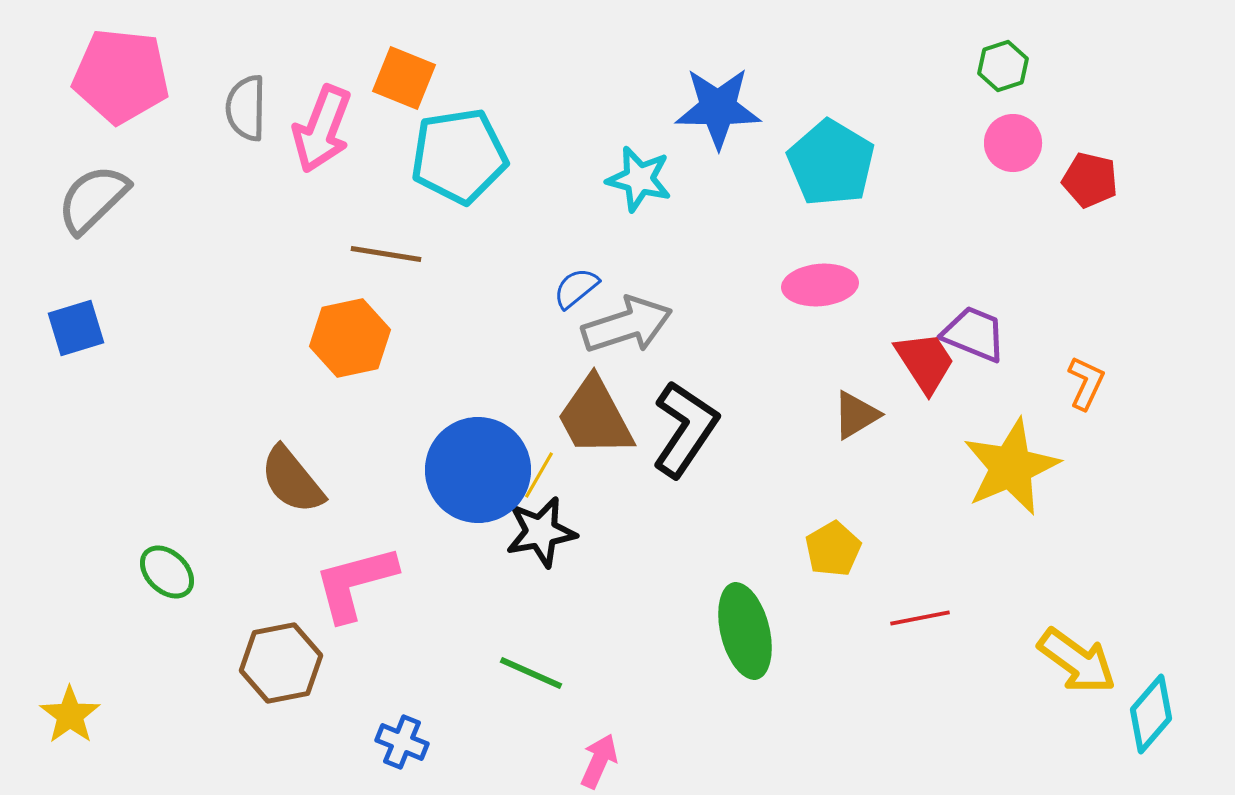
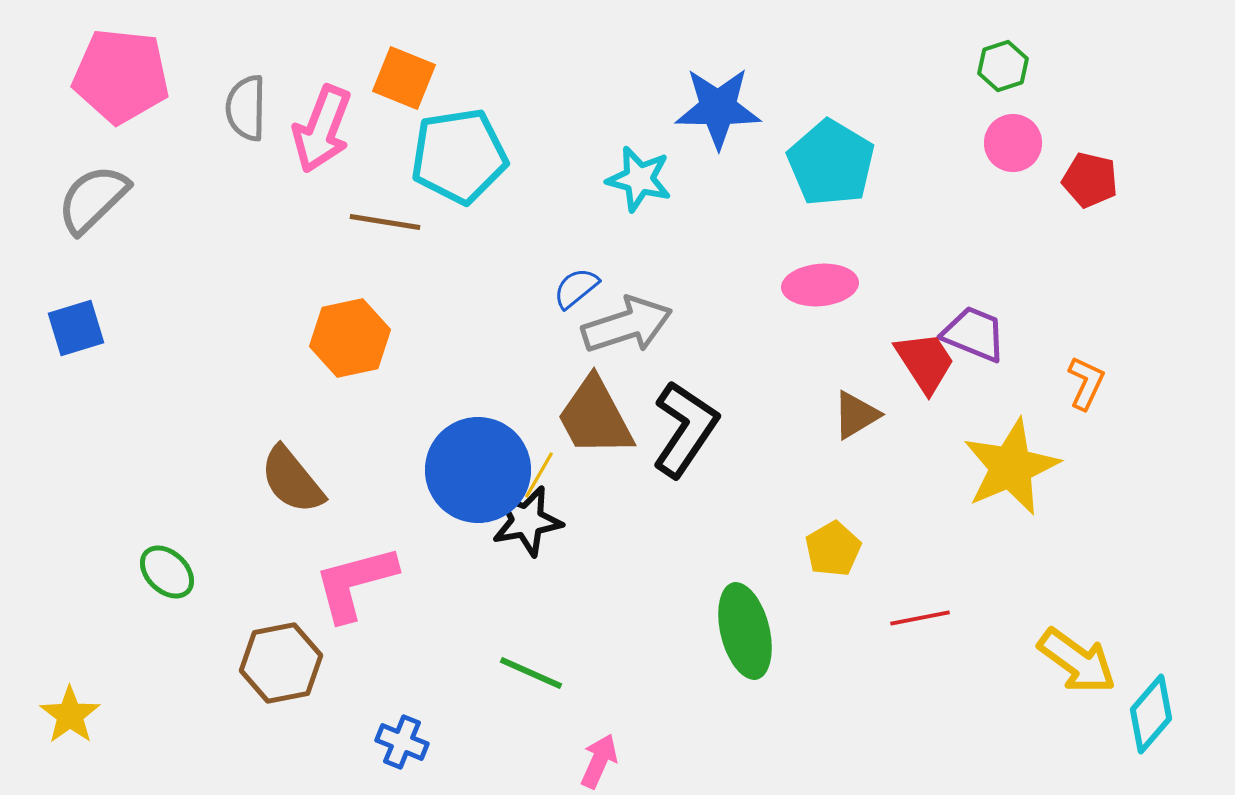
brown line at (386, 254): moved 1 px left, 32 px up
black star at (541, 532): moved 14 px left, 11 px up
